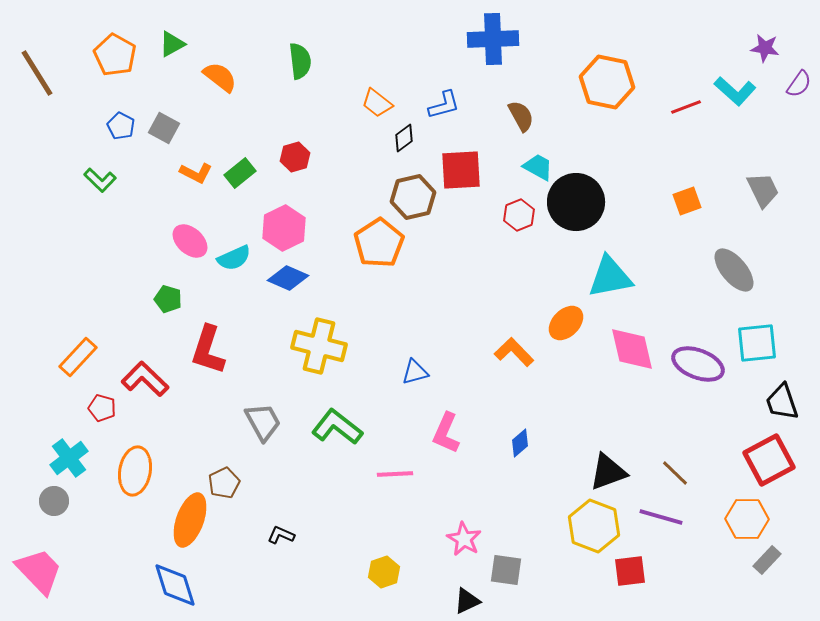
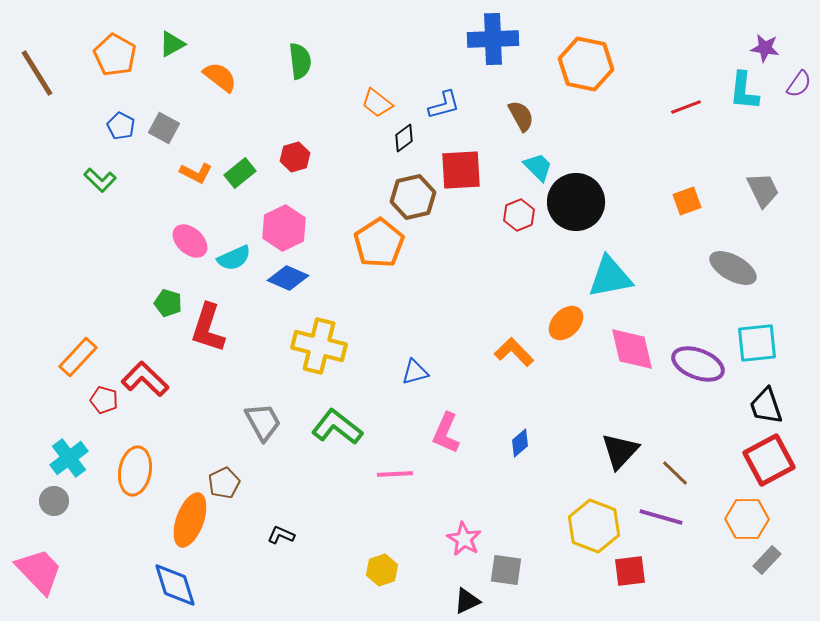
orange hexagon at (607, 82): moved 21 px left, 18 px up
cyan L-shape at (735, 91): moved 9 px right; rotated 54 degrees clockwise
cyan trapezoid at (538, 167): rotated 16 degrees clockwise
gray ellipse at (734, 270): moved 1 px left, 2 px up; rotated 21 degrees counterclockwise
green pentagon at (168, 299): moved 4 px down
red L-shape at (208, 350): moved 22 px up
black trapezoid at (782, 402): moved 16 px left, 4 px down
red pentagon at (102, 408): moved 2 px right, 8 px up
black triangle at (608, 472): moved 12 px right, 21 px up; rotated 27 degrees counterclockwise
yellow hexagon at (384, 572): moved 2 px left, 2 px up
